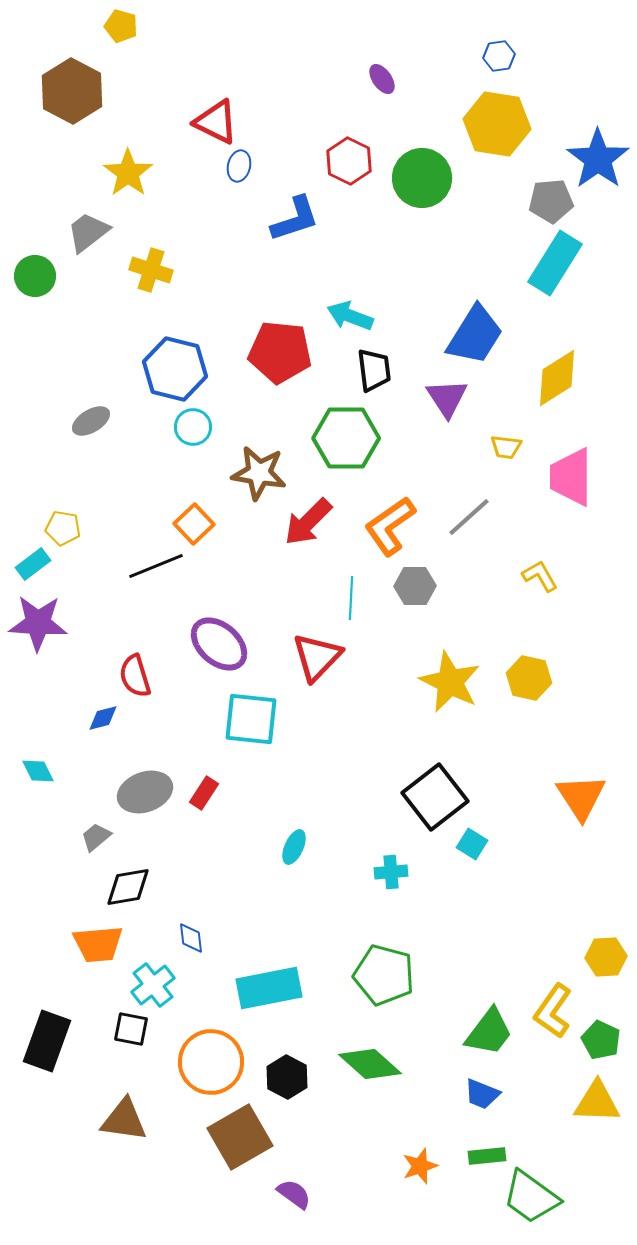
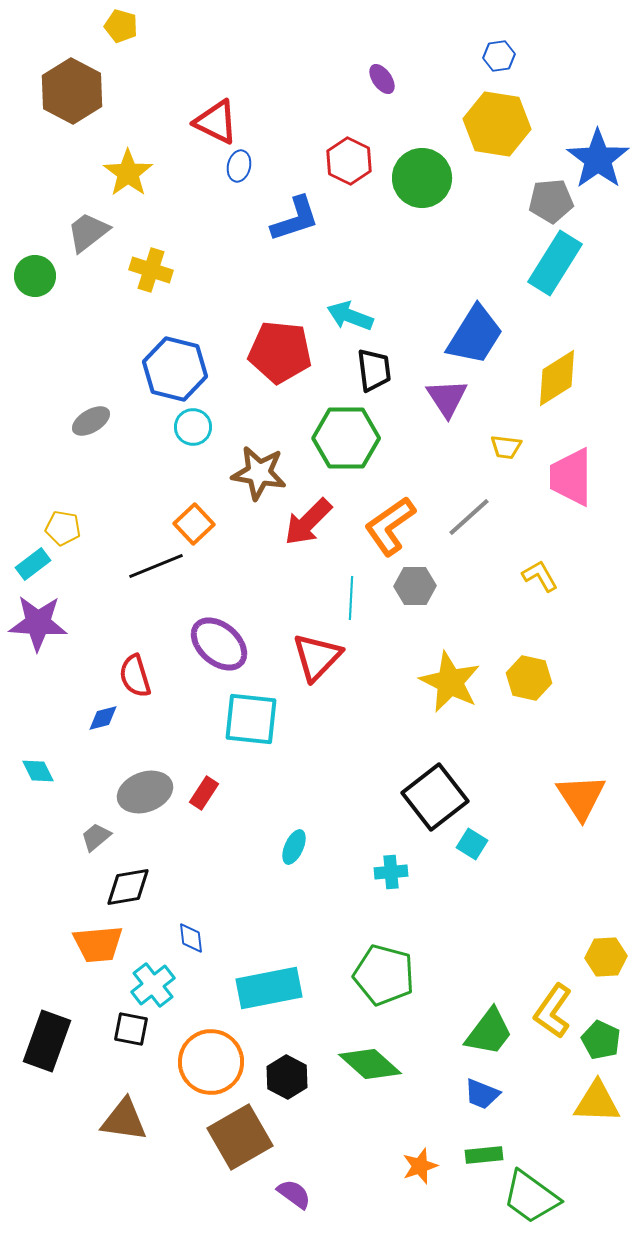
green rectangle at (487, 1156): moved 3 px left, 1 px up
